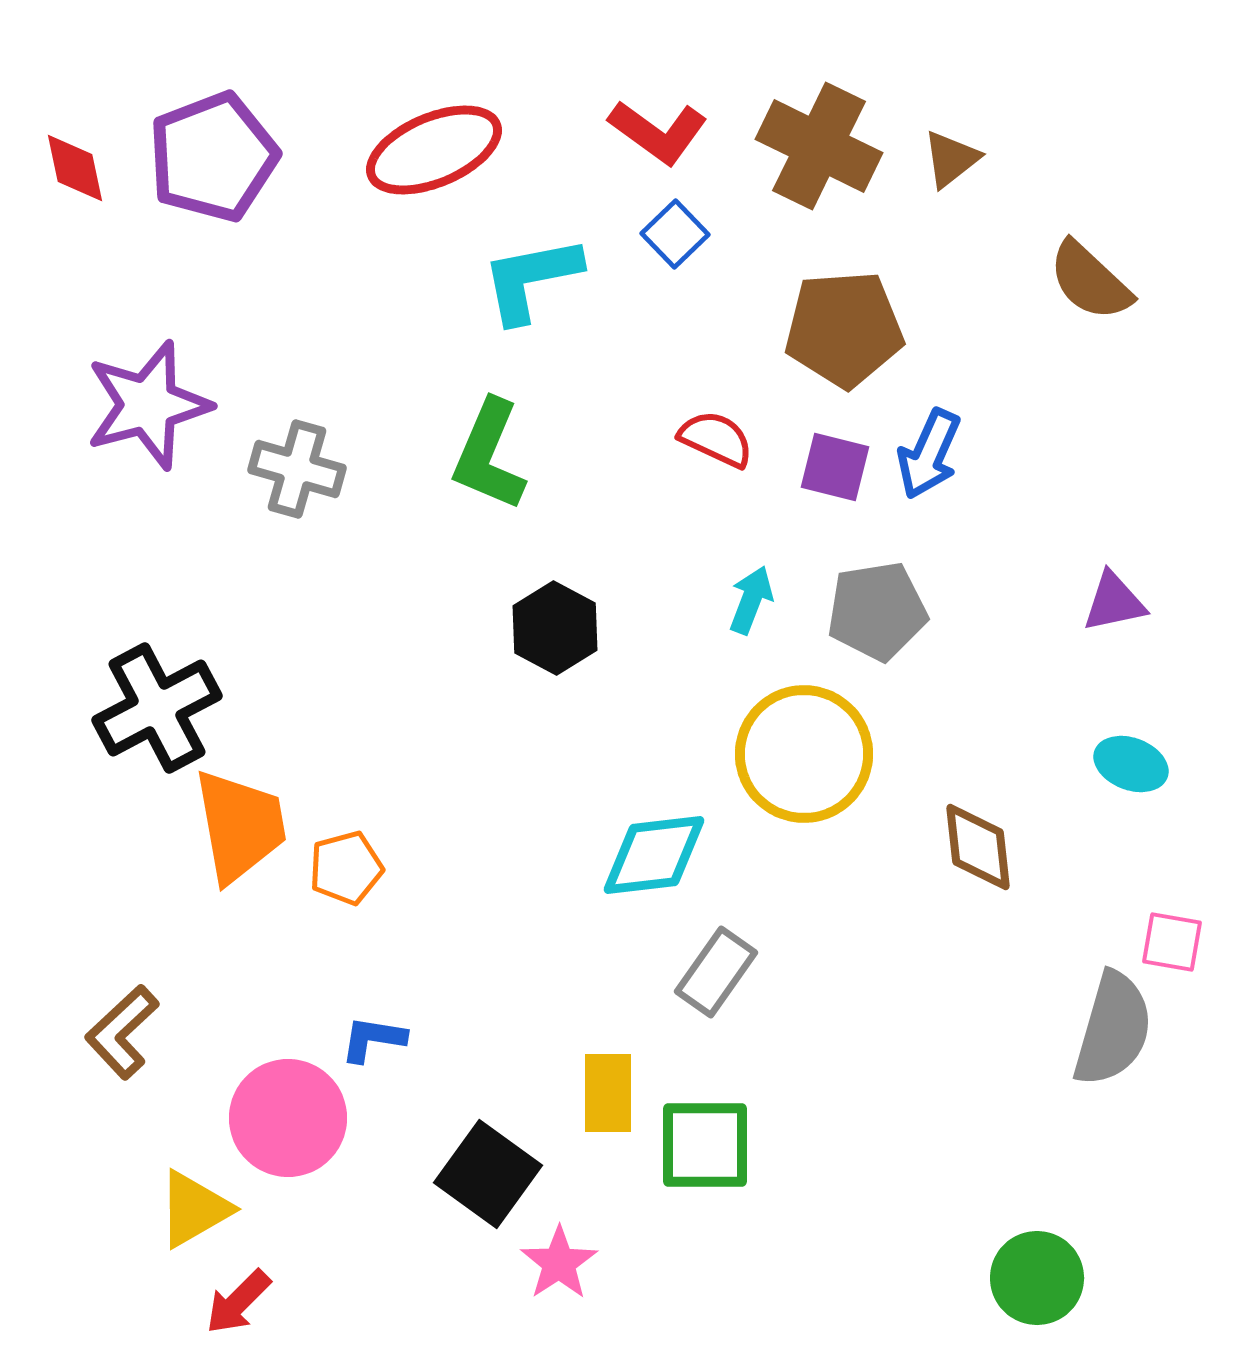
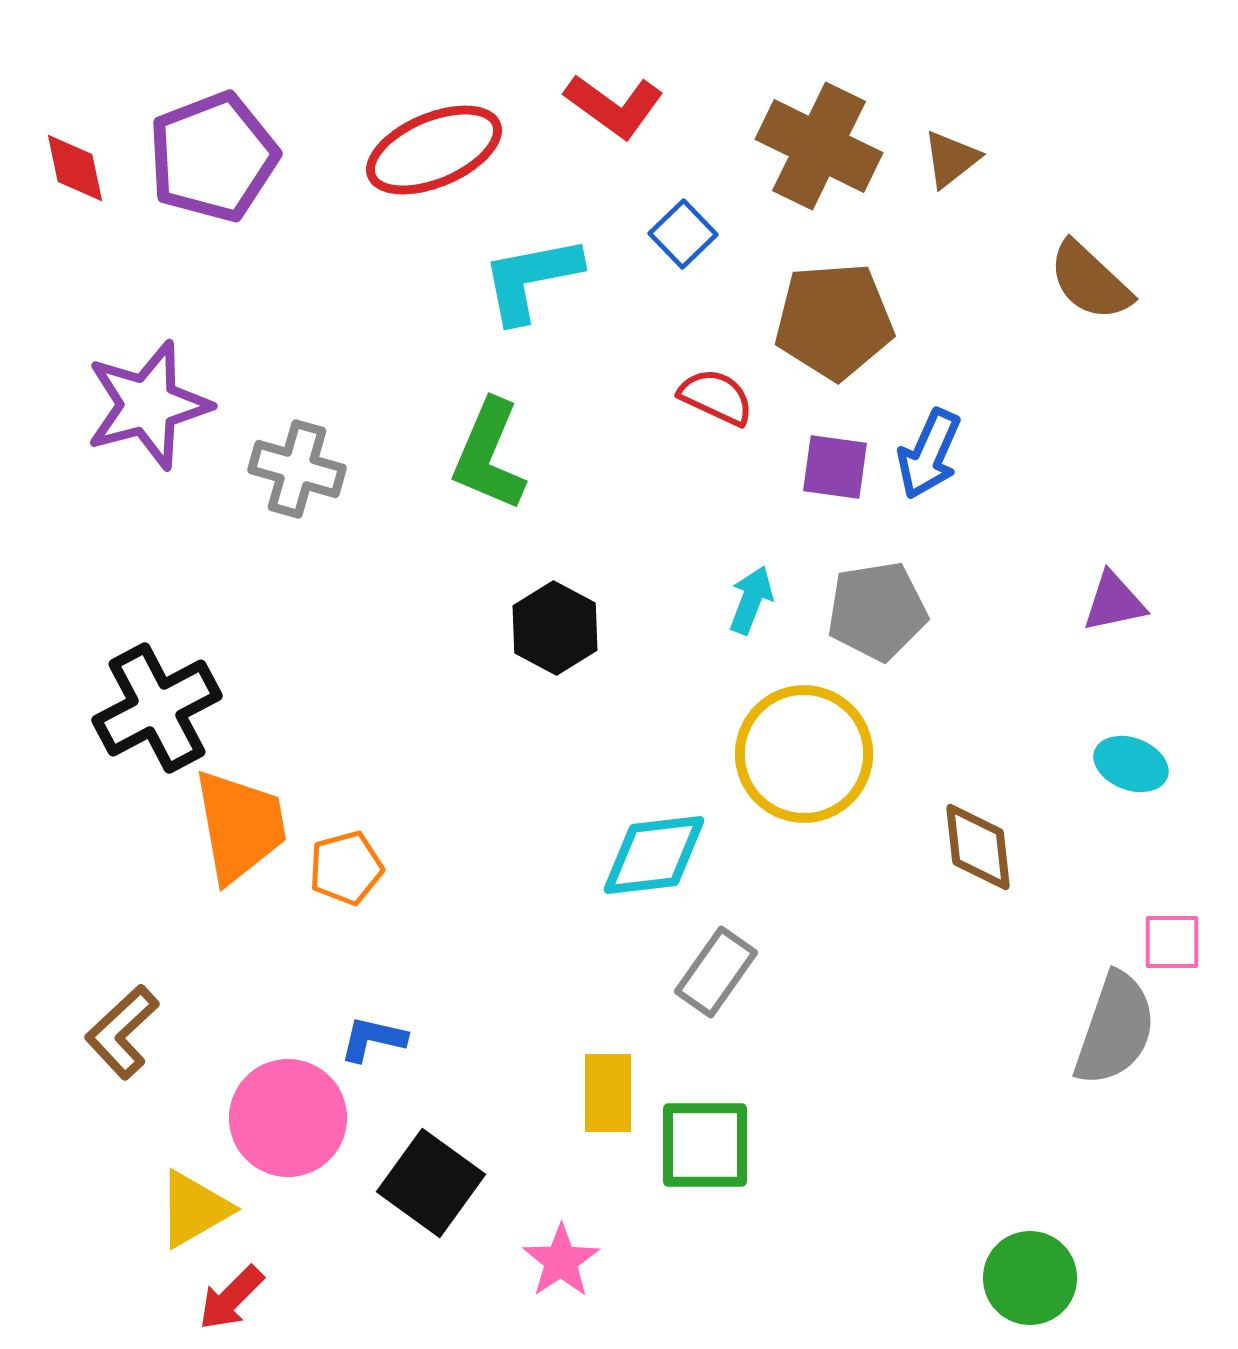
red L-shape: moved 44 px left, 26 px up
blue square: moved 8 px right
brown pentagon: moved 10 px left, 8 px up
red semicircle: moved 42 px up
purple square: rotated 6 degrees counterclockwise
pink square: rotated 10 degrees counterclockwise
gray semicircle: moved 2 px right; rotated 3 degrees clockwise
blue L-shape: rotated 4 degrees clockwise
black square: moved 57 px left, 9 px down
pink star: moved 2 px right, 2 px up
green circle: moved 7 px left
red arrow: moved 7 px left, 4 px up
